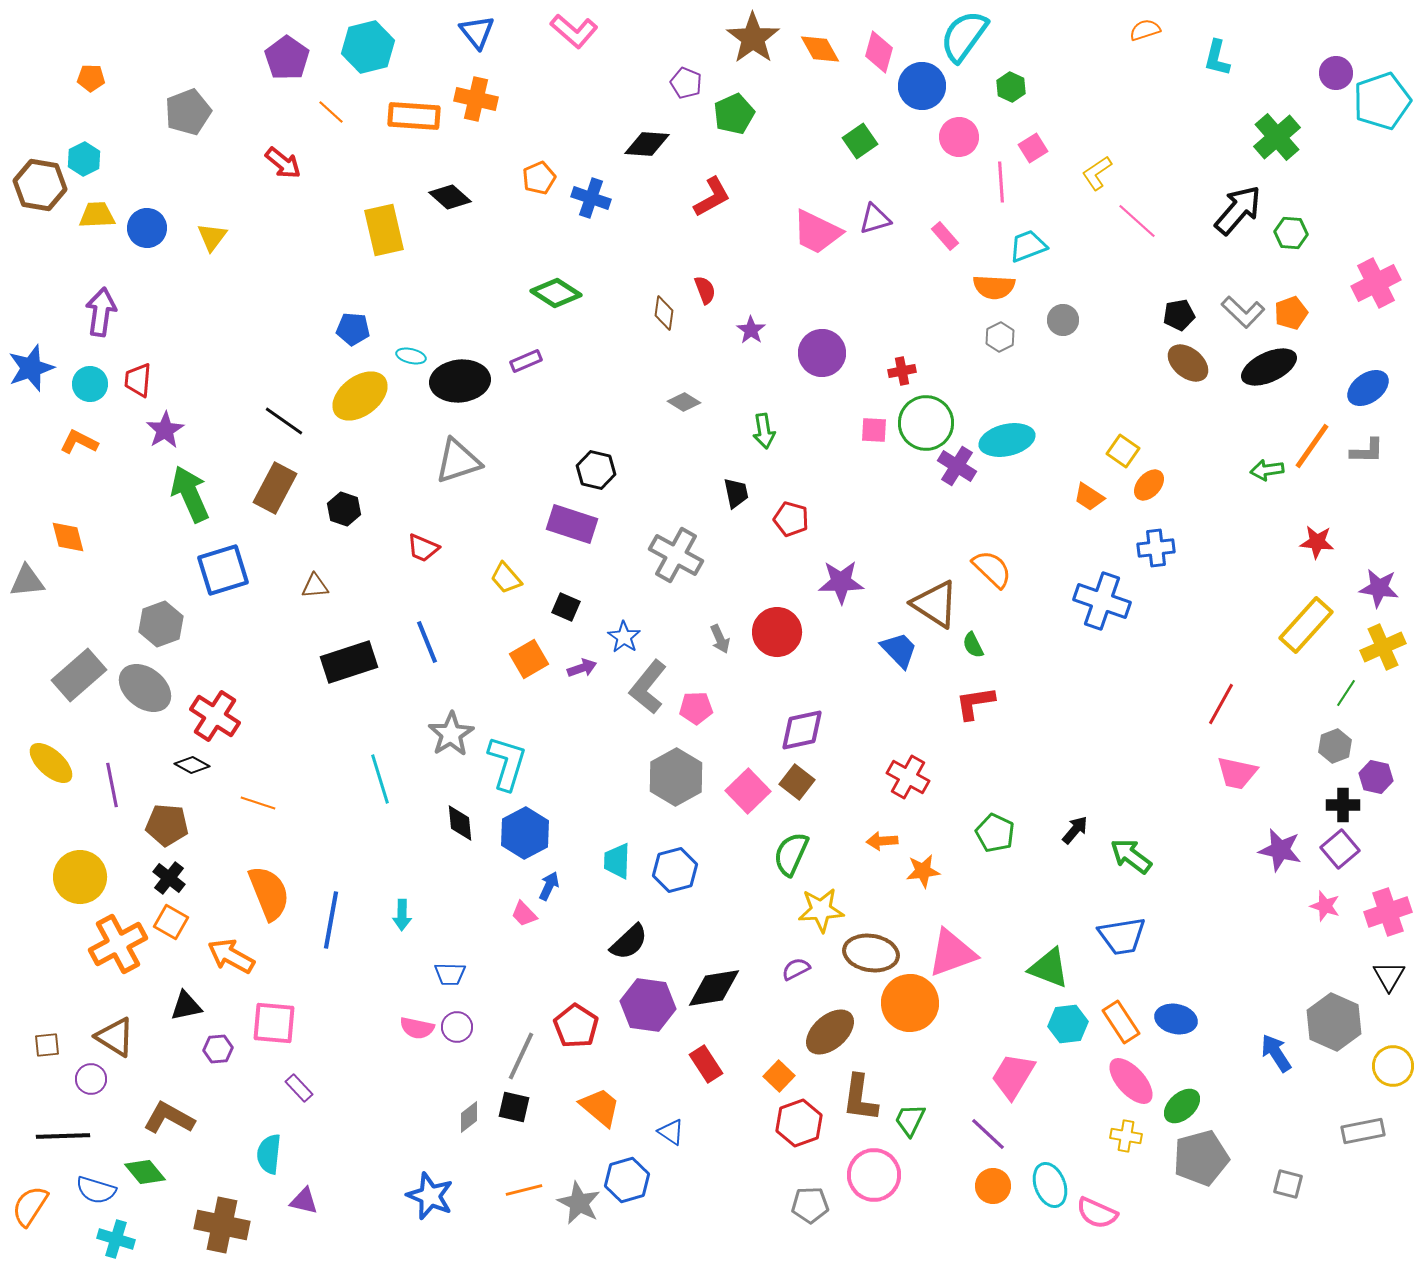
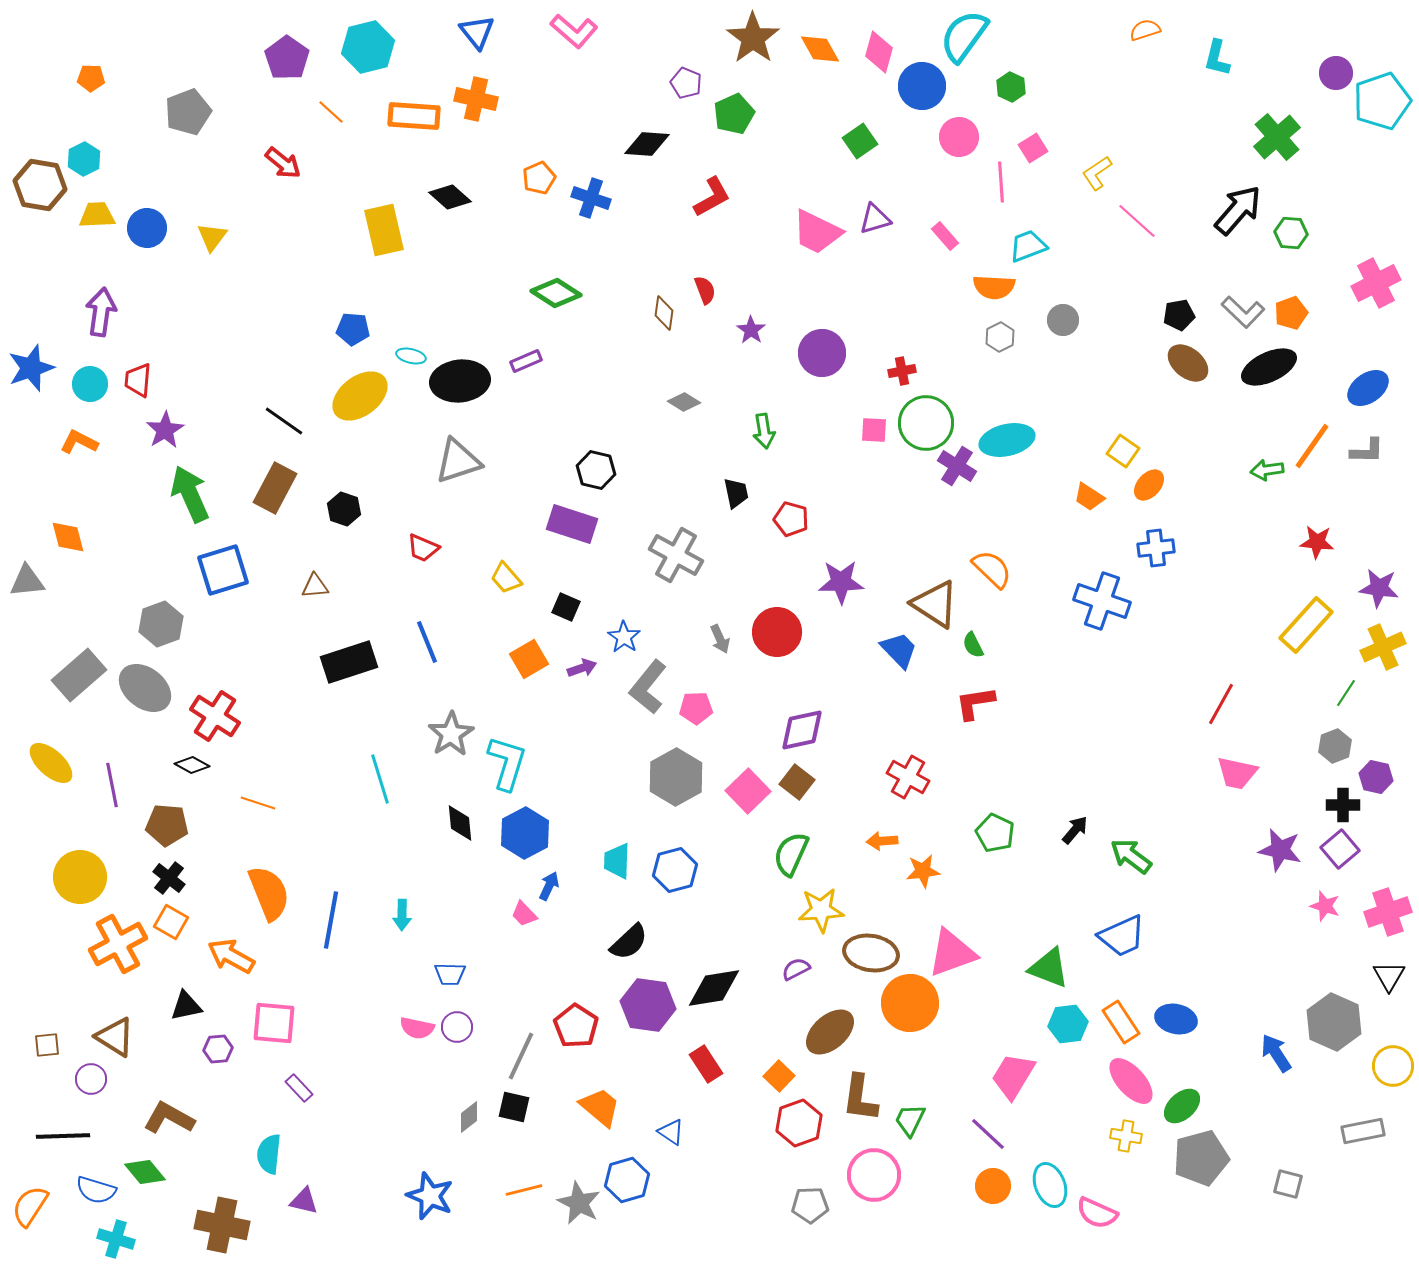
blue trapezoid at (1122, 936): rotated 15 degrees counterclockwise
